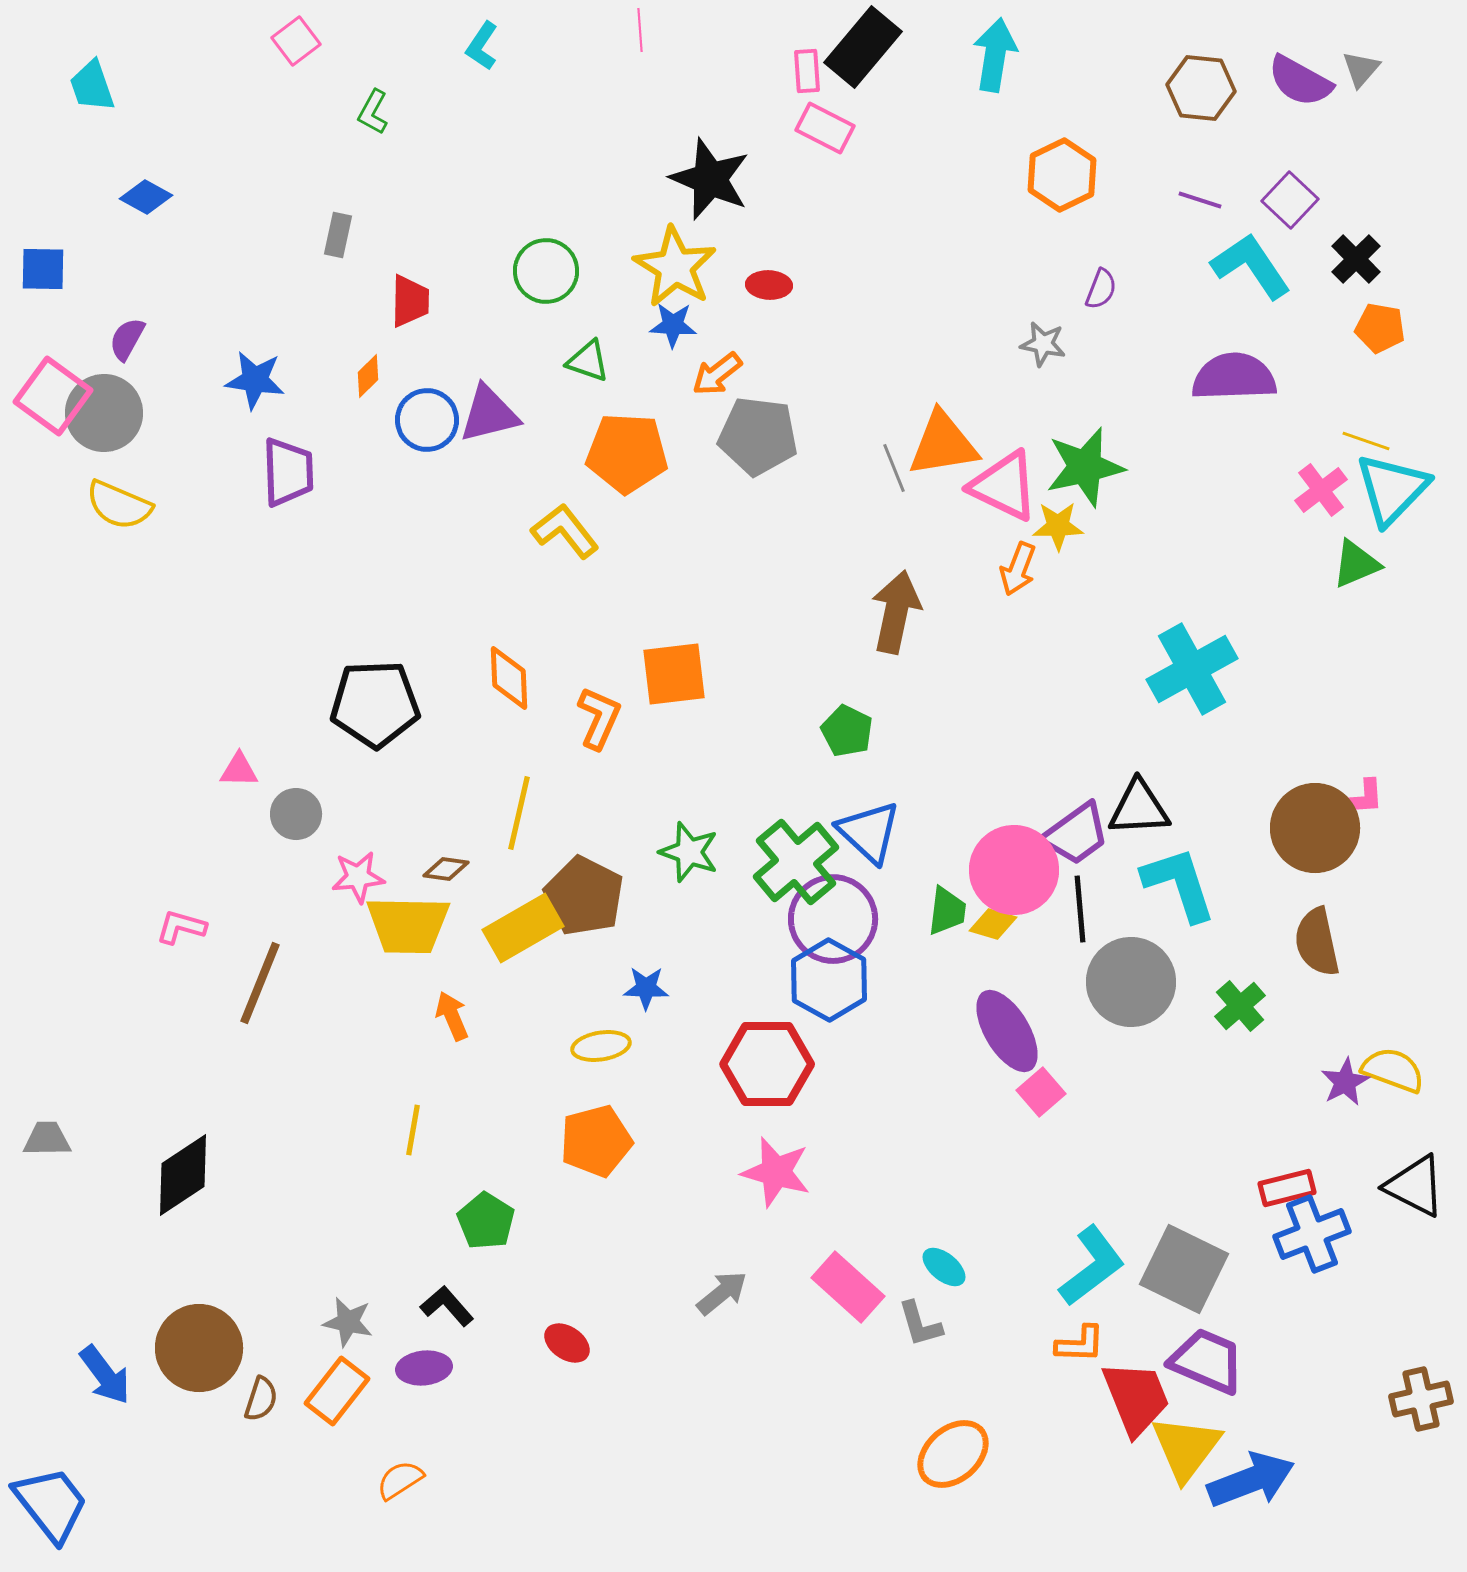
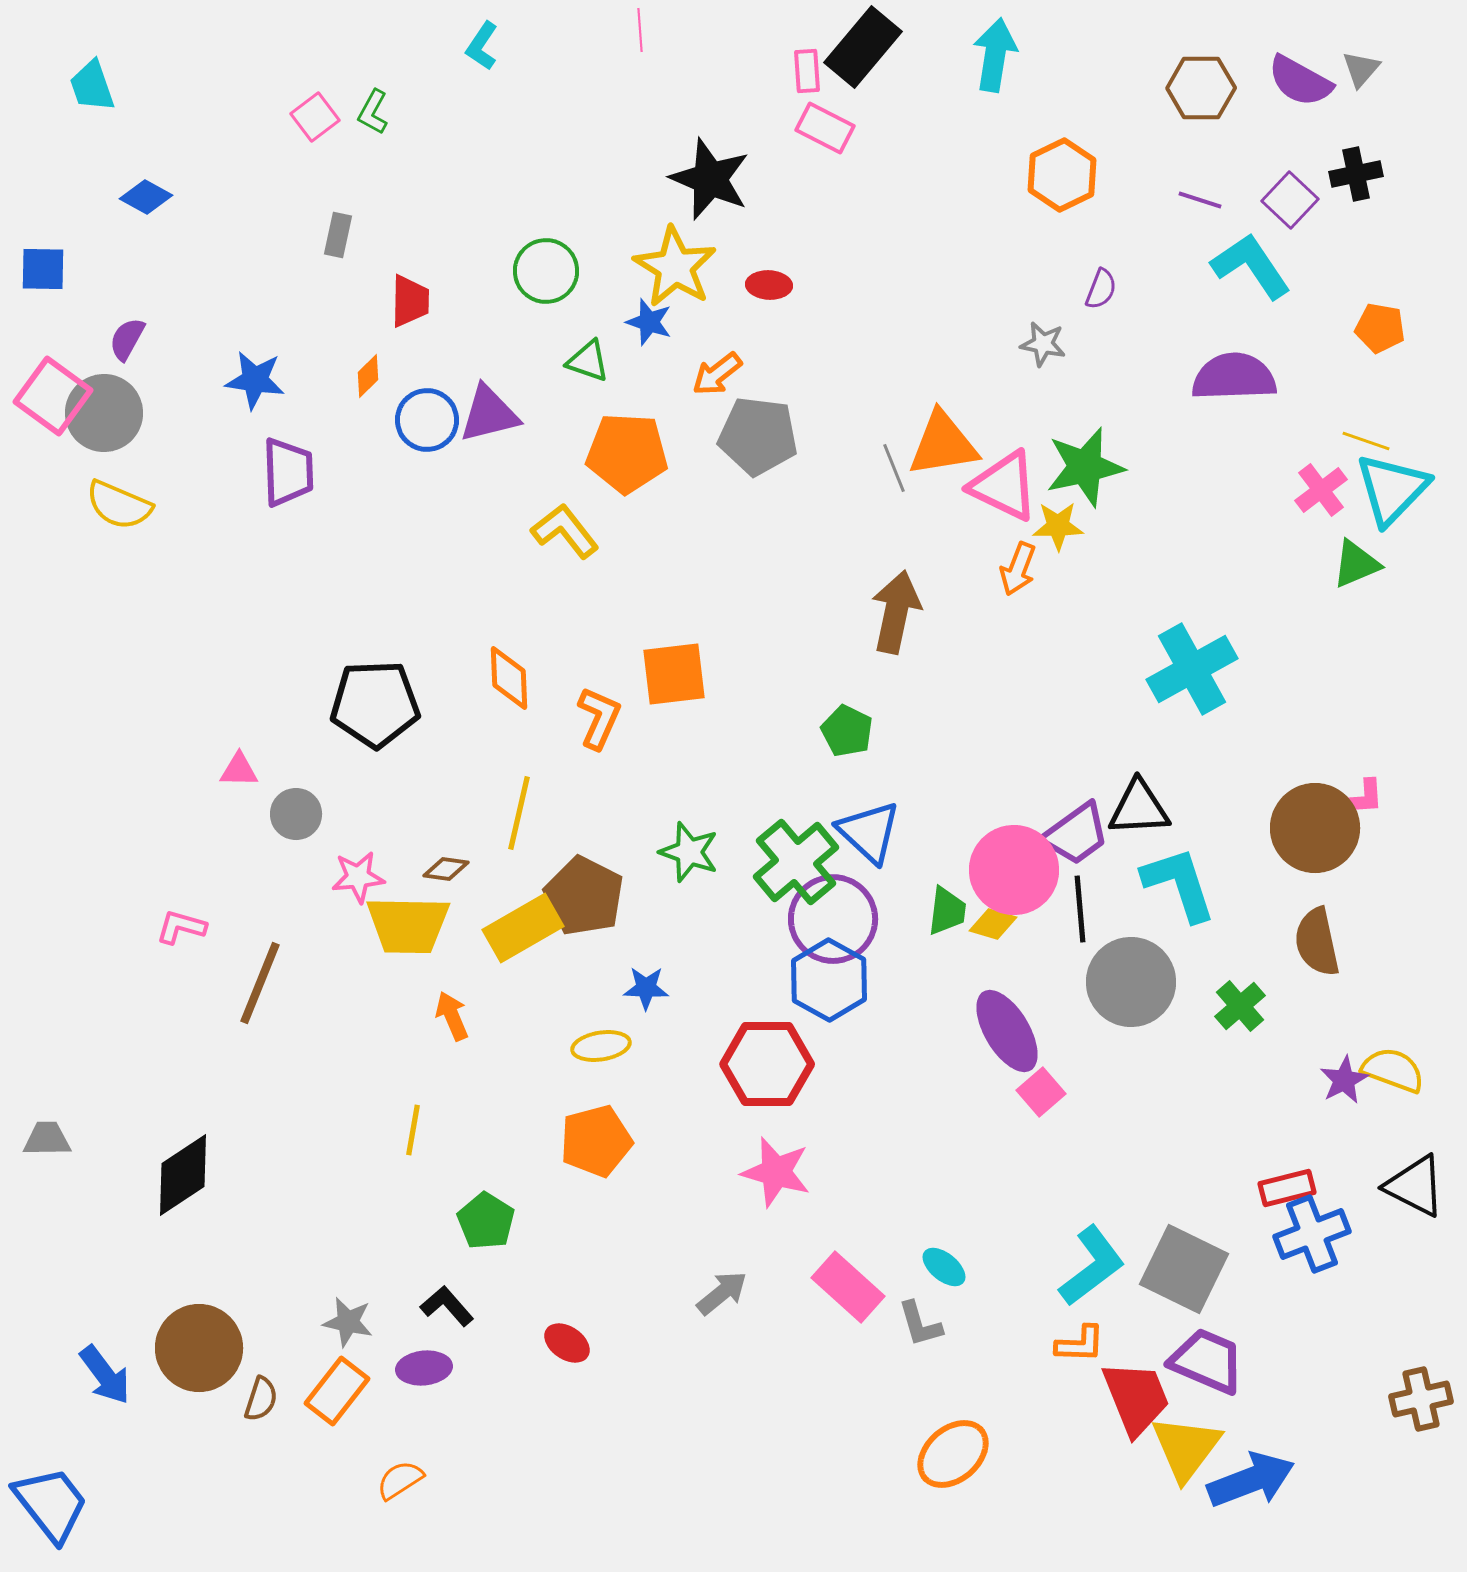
pink square at (296, 41): moved 19 px right, 76 px down
brown hexagon at (1201, 88): rotated 6 degrees counterclockwise
black cross at (1356, 259): moved 85 px up; rotated 33 degrees clockwise
blue star at (673, 325): moved 24 px left, 3 px up; rotated 15 degrees clockwise
purple star at (1345, 1082): moved 1 px left, 2 px up
